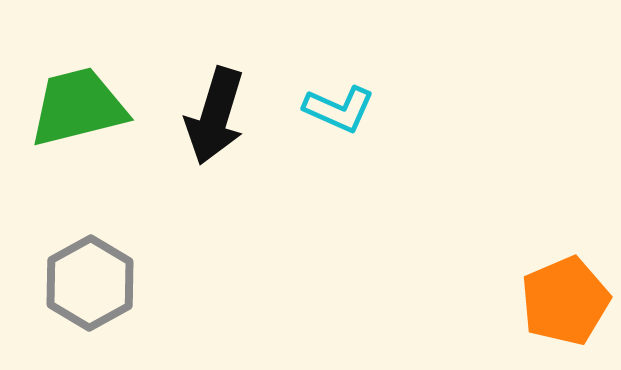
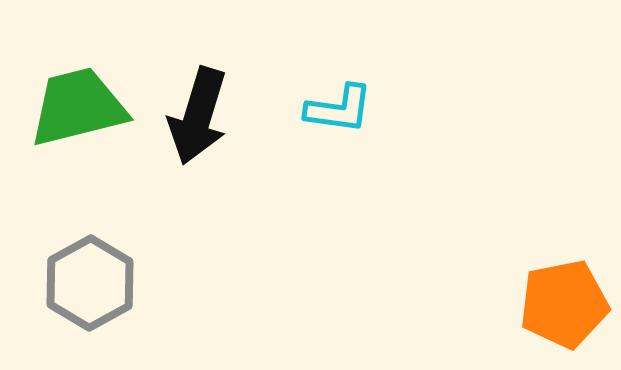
cyan L-shape: rotated 16 degrees counterclockwise
black arrow: moved 17 px left
orange pentagon: moved 1 px left, 3 px down; rotated 12 degrees clockwise
